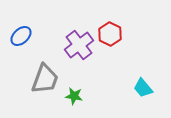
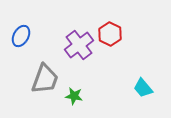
blue ellipse: rotated 20 degrees counterclockwise
